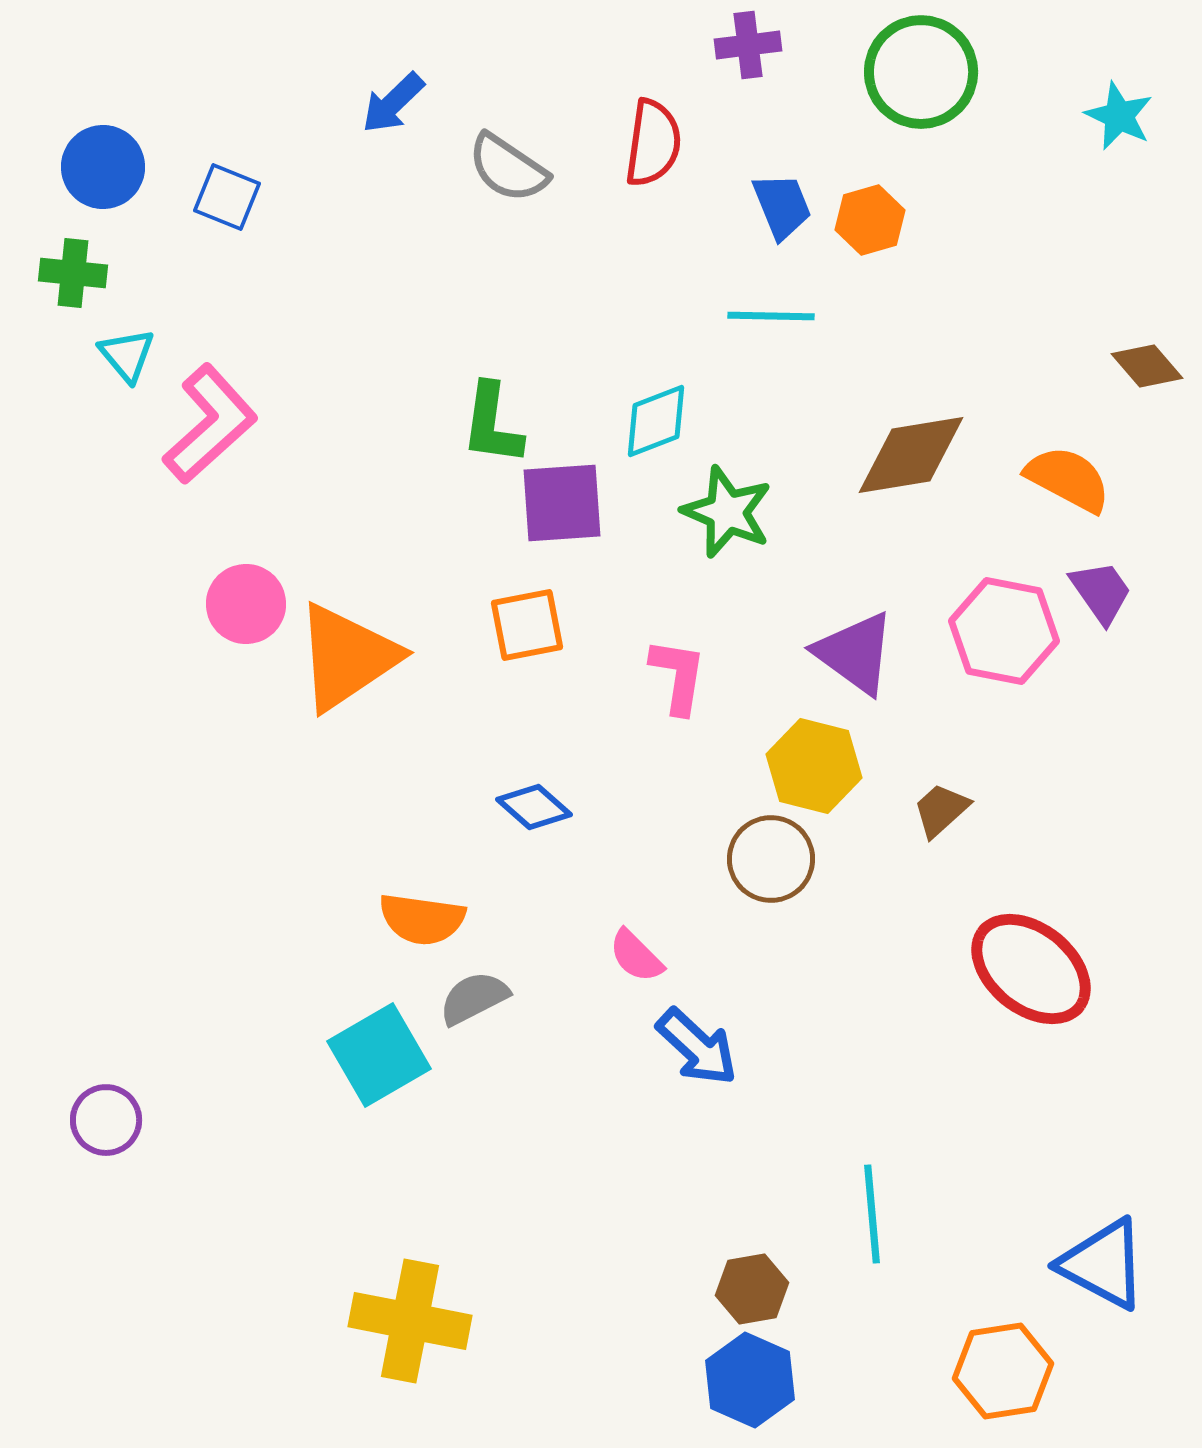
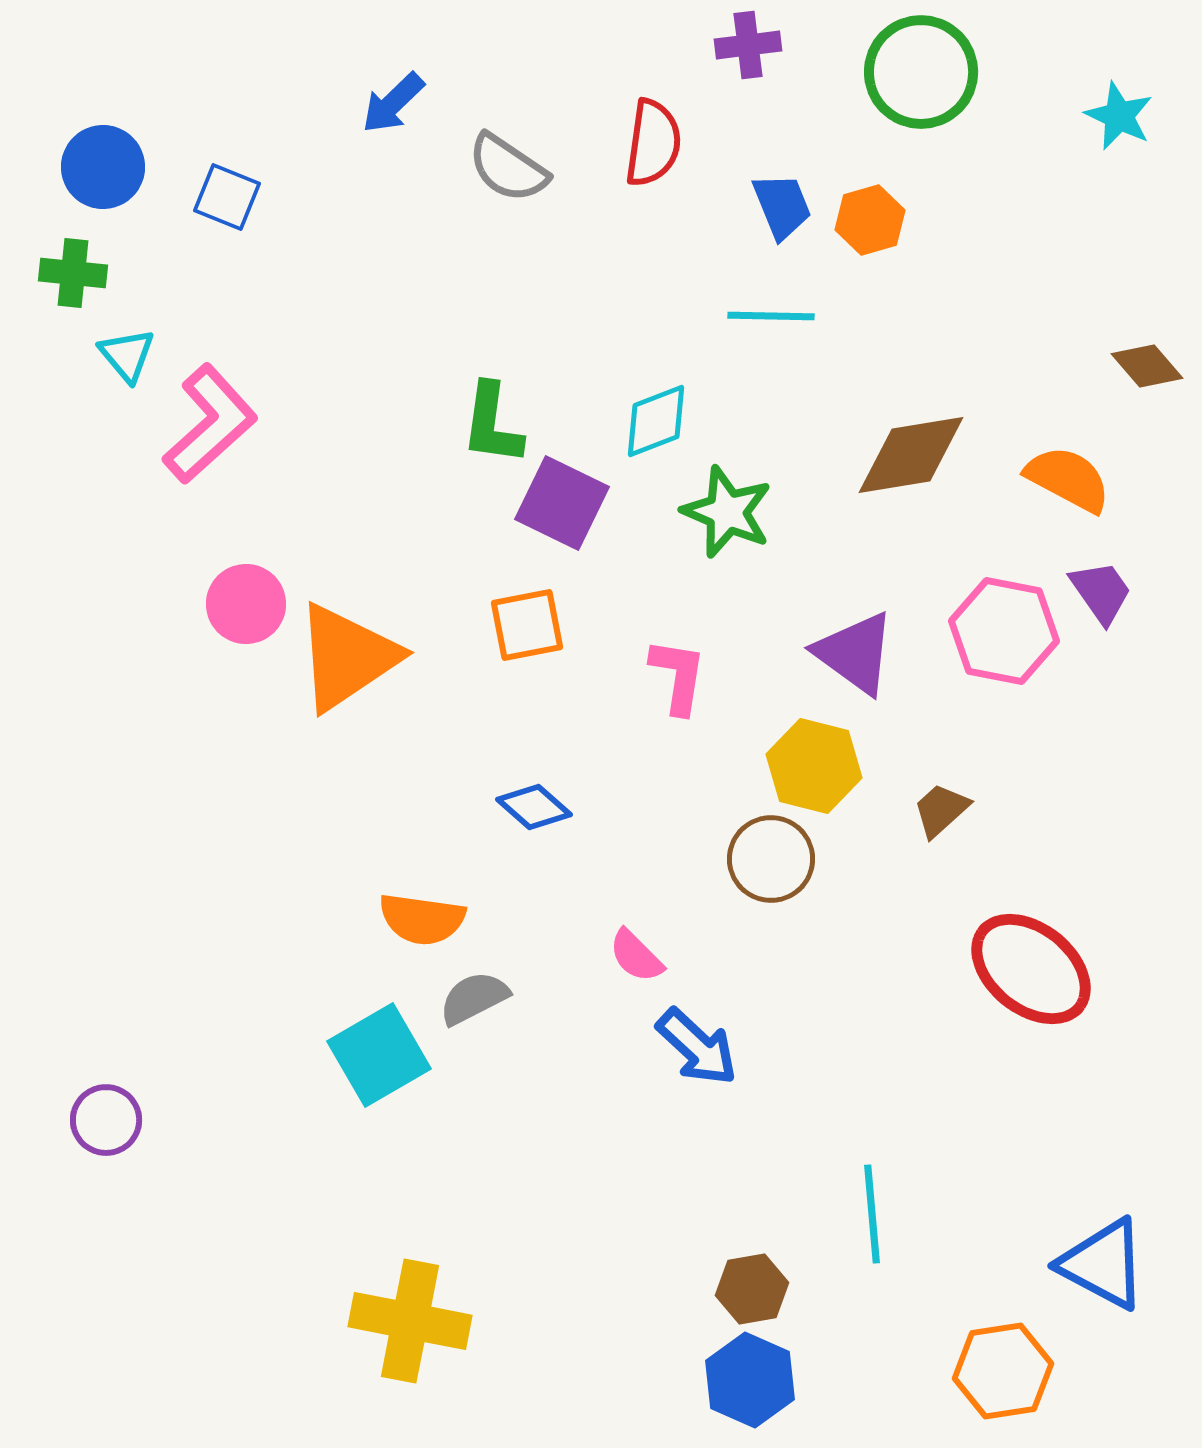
purple square at (562, 503): rotated 30 degrees clockwise
